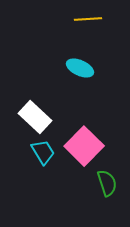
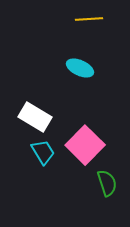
yellow line: moved 1 px right
white rectangle: rotated 12 degrees counterclockwise
pink square: moved 1 px right, 1 px up
